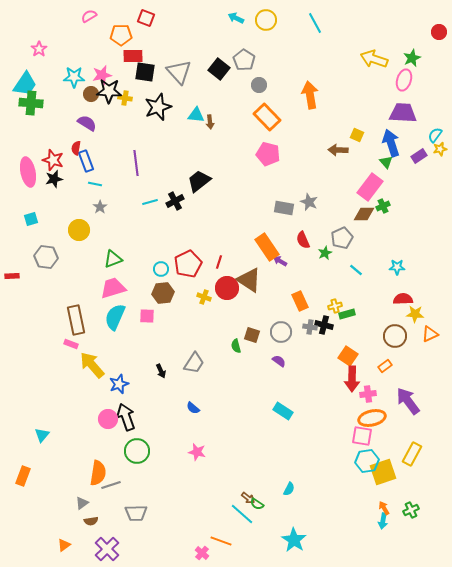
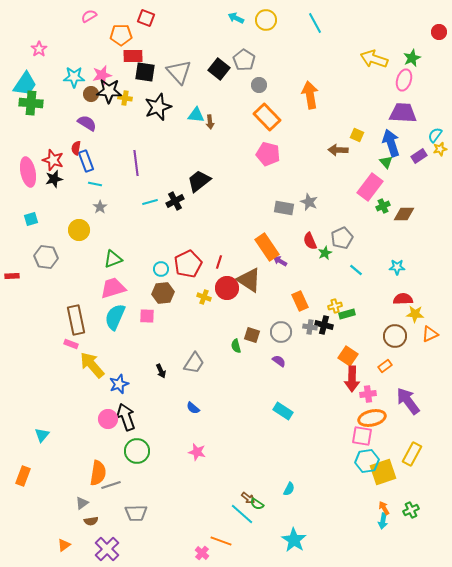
brown diamond at (364, 214): moved 40 px right
red semicircle at (303, 240): moved 7 px right, 1 px down
